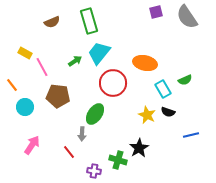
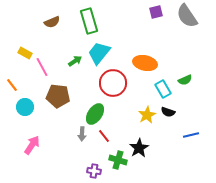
gray semicircle: moved 1 px up
yellow star: rotated 18 degrees clockwise
red line: moved 35 px right, 16 px up
